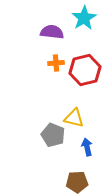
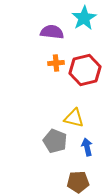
gray pentagon: moved 2 px right, 6 px down
brown pentagon: moved 1 px right
